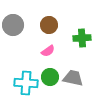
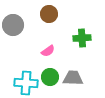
brown circle: moved 11 px up
gray trapezoid: rotated 10 degrees counterclockwise
